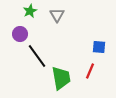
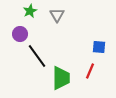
green trapezoid: rotated 10 degrees clockwise
